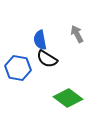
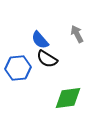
blue semicircle: rotated 30 degrees counterclockwise
blue hexagon: rotated 15 degrees counterclockwise
green diamond: rotated 44 degrees counterclockwise
